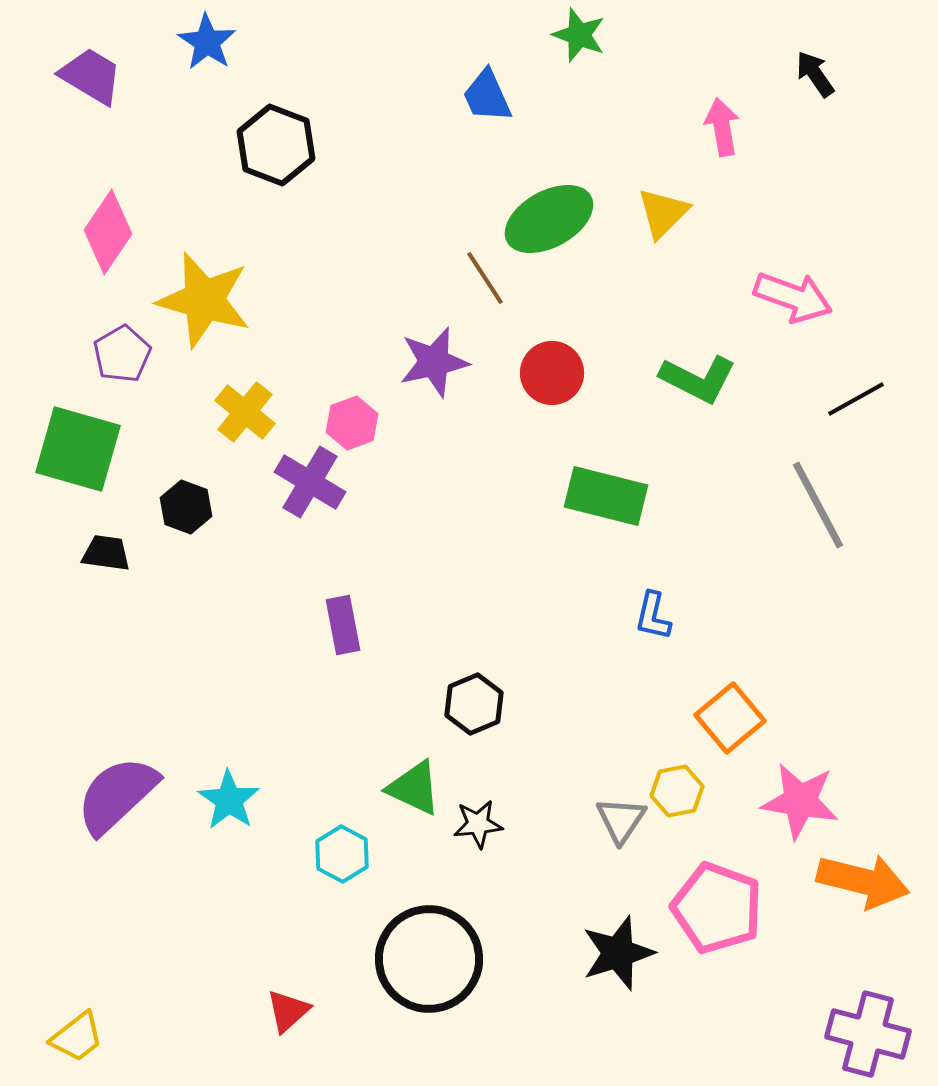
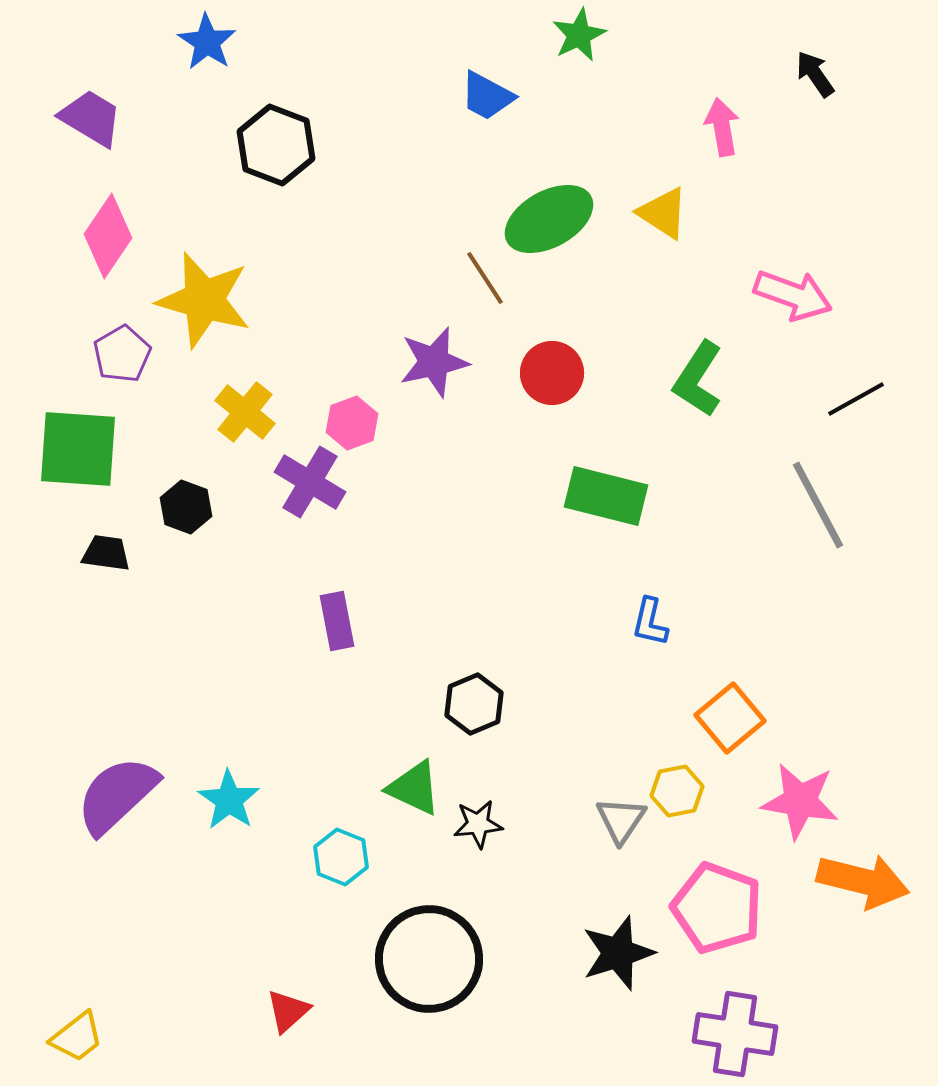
green star at (579, 35): rotated 26 degrees clockwise
purple trapezoid at (91, 76): moved 42 px down
blue trapezoid at (487, 96): rotated 38 degrees counterclockwise
yellow triangle at (663, 213): rotated 42 degrees counterclockwise
pink diamond at (108, 232): moved 4 px down
pink arrow at (793, 297): moved 2 px up
green L-shape at (698, 379): rotated 96 degrees clockwise
green square at (78, 449): rotated 12 degrees counterclockwise
blue L-shape at (653, 616): moved 3 px left, 6 px down
purple rectangle at (343, 625): moved 6 px left, 4 px up
cyan hexagon at (342, 854): moved 1 px left, 3 px down; rotated 6 degrees counterclockwise
purple cross at (868, 1034): moved 133 px left; rotated 6 degrees counterclockwise
